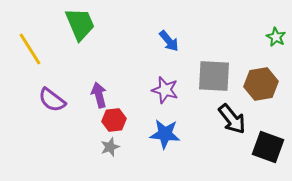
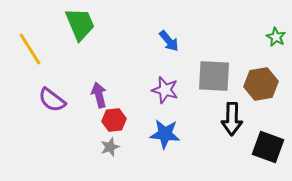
black arrow: rotated 40 degrees clockwise
